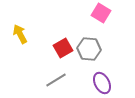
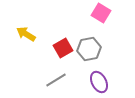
yellow arrow: moved 6 px right; rotated 30 degrees counterclockwise
gray hexagon: rotated 15 degrees counterclockwise
purple ellipse: moved 3 px left, 1 px up
